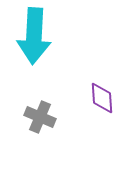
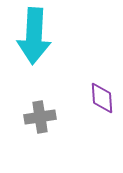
gray cross: rotated 32 degrees counterclockwise
